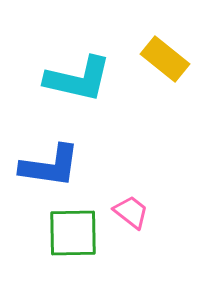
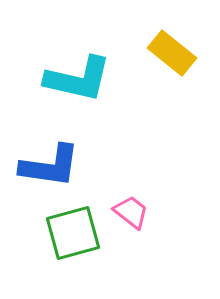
yellow rectangle: moved 7 px right, 6 px up
green square: rotated 14 degrees counterclockwise
